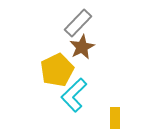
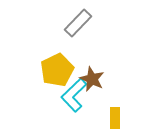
brown star: moved 10 px right, 32 px down; rotated 20 degrees counterclockwise
